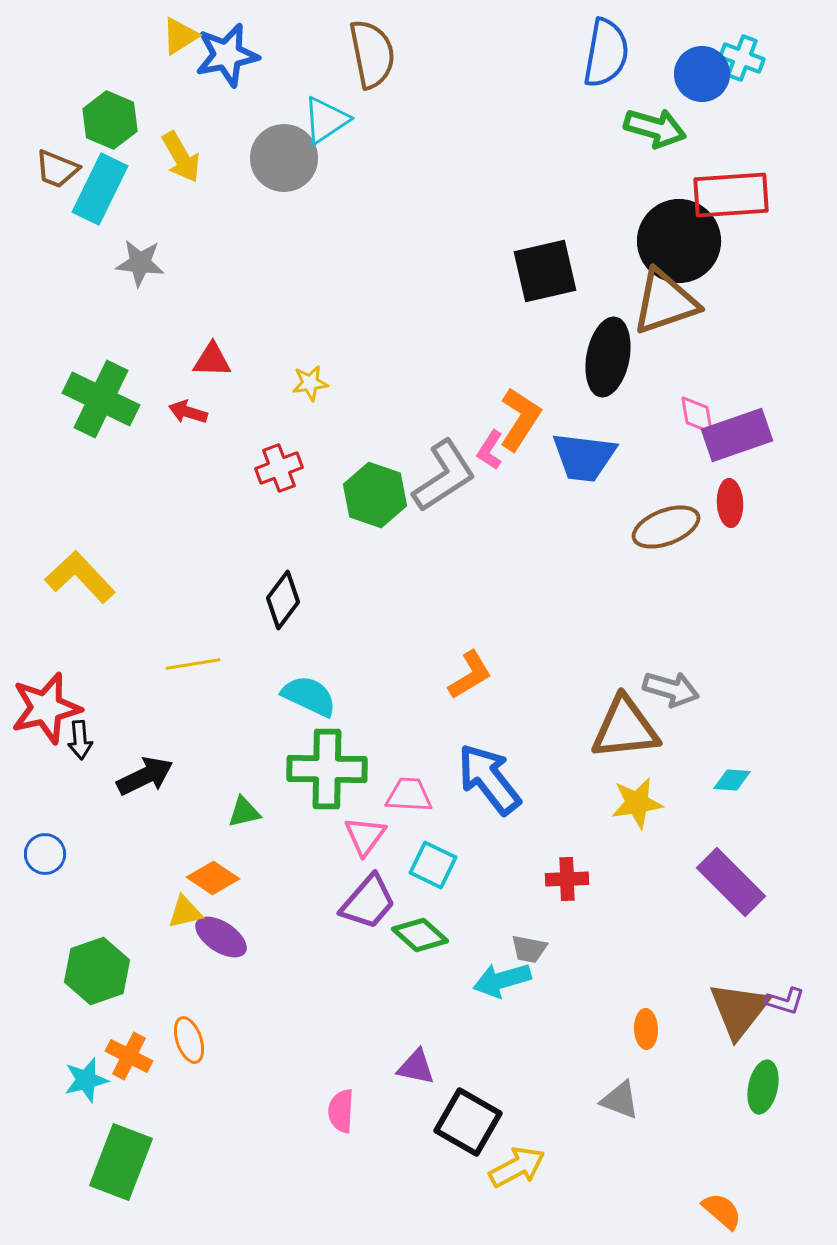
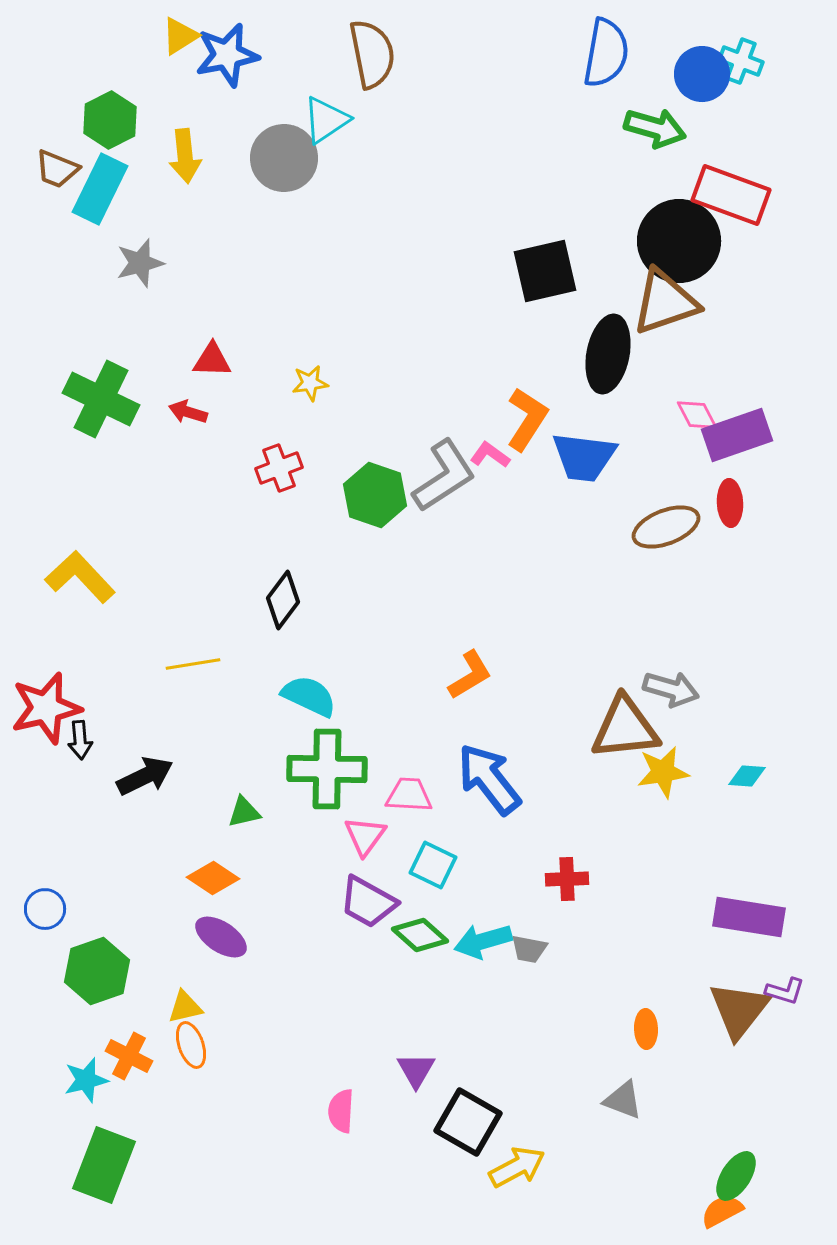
cyan cross at (742, 58): moved 1 px left, 3 px down
green hexagon at (110, 120): rotated 10 degrees clockwise
yellow arrow at (181, 157): moved 4 px right, 1 px up; rotated 24 degrees clockwise
red rectangle at (731, 195): rotated 24 degrees clockwise
gray star at (140, 263): rotated 21 degrees counterclockwise
black ellipse at (608, 357): moved 3 px up
pink diamond at (697, 415): rotated 18 degrees counterclockwise
orange L-shape at (520, 419): moved 7 px right
pink L-shape at (490, 450): moved 5 px down; rotated 93 degrees clockwise
cyan diamond at (732, 780): moved 15 px right, 4 px up
yellow star at (637, 803): moved 26 px right, 31 px up
blue circle at (45, 854): moved 55 px down
purple rectangle at (731, 882): moved 18 px right, 35 px down; rotated 36 degrees counterclockwise
purple trapezoid at (368, 902): rotated 78 degrees clockwise
yellow triangle at (185, 912): moved 95 px down
cyan arrow at (502, 980): moved 19 px left, 39 px up
purple L-shape at (785, 1001): moved 10 px up
orange ellipse at (189, 1040): moved 2 px right, 5 px down
purple triangle at (416, 1067): moved 3 px down; rotated 48 degrees clockwise
green ellipse at (763, 1087): moved 27 px left, 89 px down; rotated 21 degrees clockwise
gray triangle at (620, 1100): moved 3 px right
green rectangle at (121, 1162): moved 17 px left, 3 px down
orange semicircle at (722, 1211): rotated 69 degrees counterclockwise
